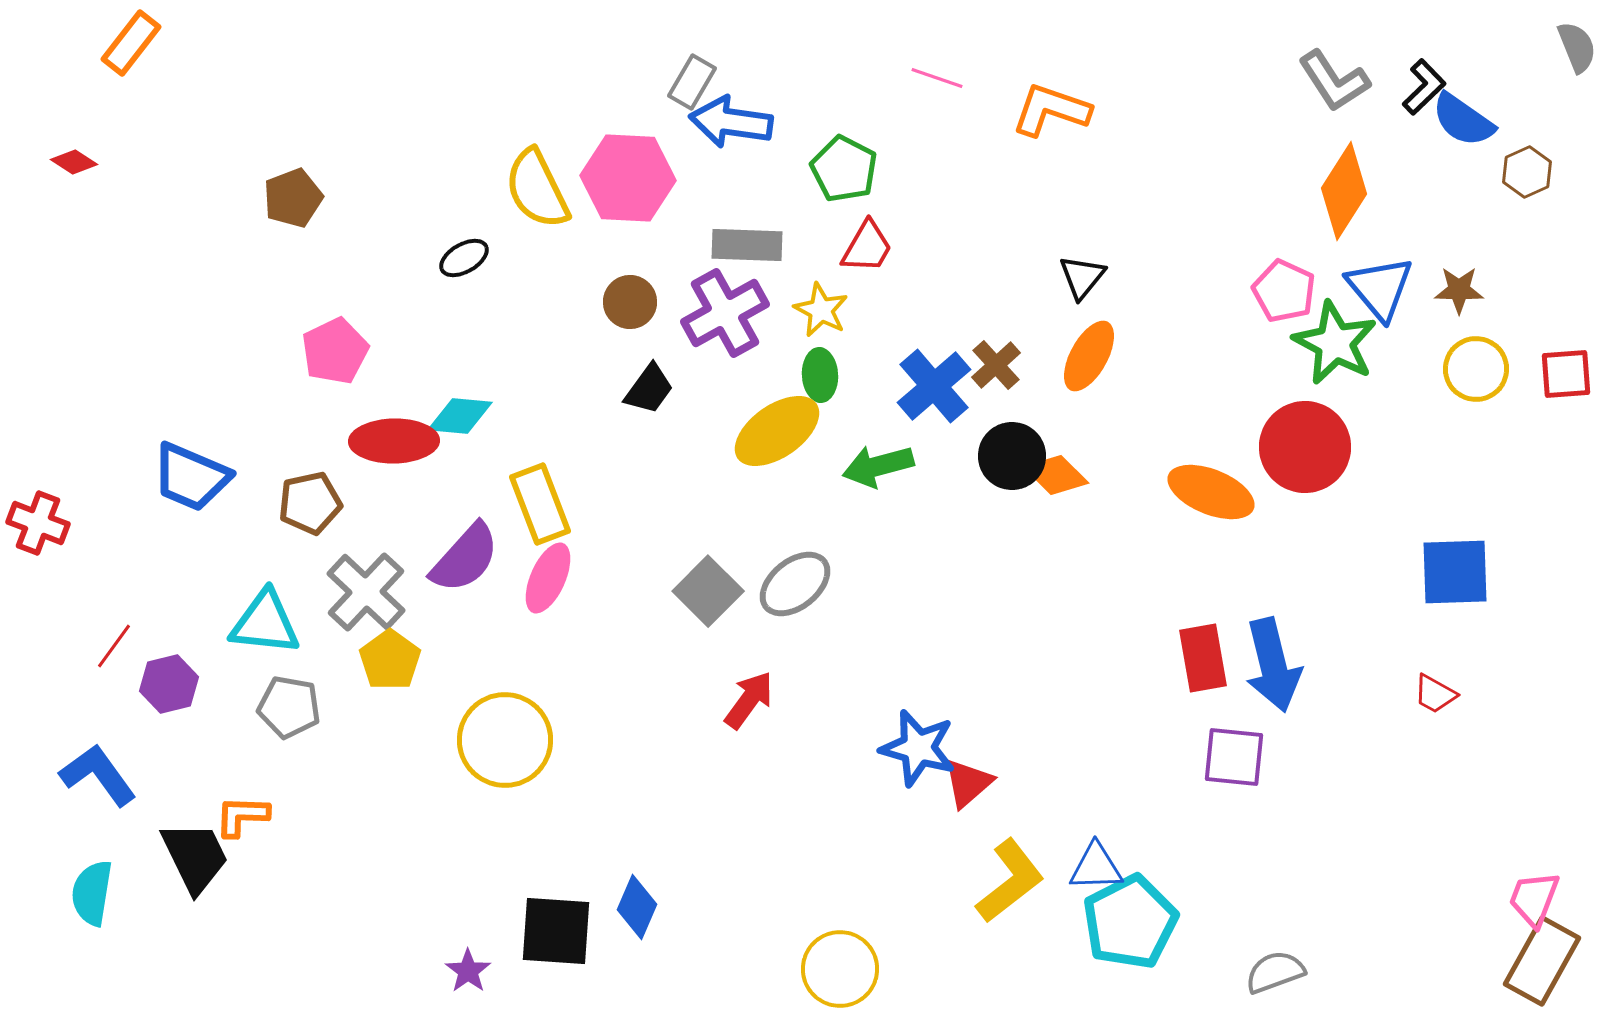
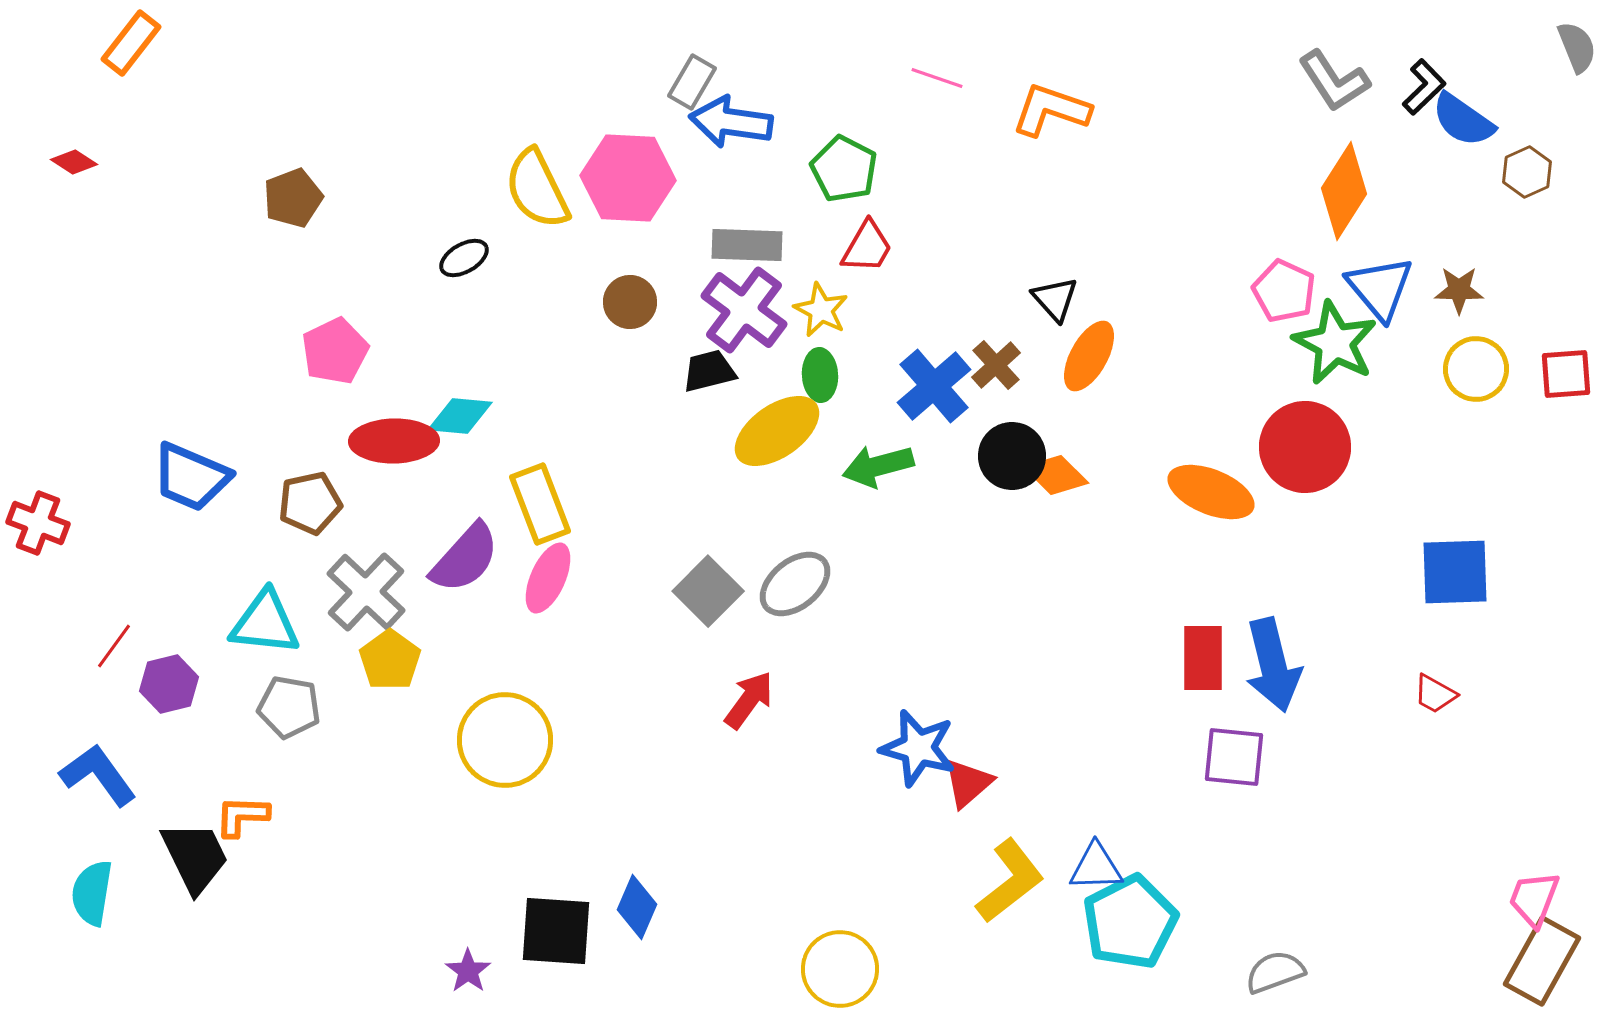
black triangle at (1082, 277): moved 27 px left, 22 px down; rotated 21 degrees counterclockwise
purple cross at (725, 313): moved 19 px right, 3 px up; rotated 24 degrees counterclockwise
black trapezoid at (649, 389): moved 60 px right, 18 px up; rotated 140 degrees counterclockwise
red rectangle at (1203, 658): rotated 10 degrees clockwise
